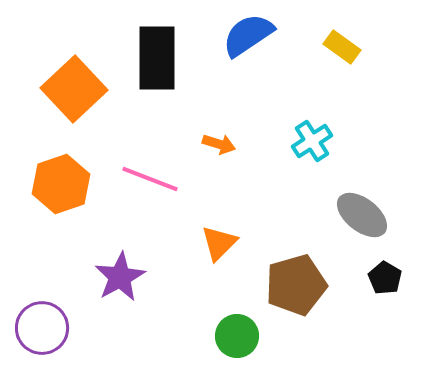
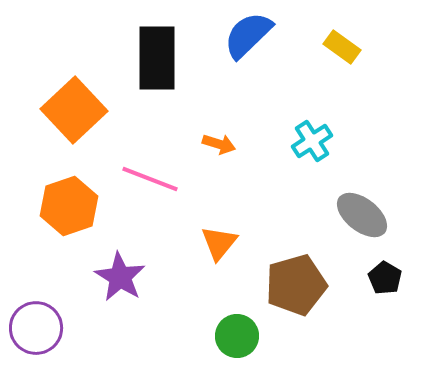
blue semicircle: rotated 10 degrees counterclockwise
orange square: moved 21 px down
orange hexagon: moved 8 px right, 22 px down
orange triangle: rotated 6 degrees counterclockwise
purple star: rotated 12 degrees counterclockwise
purple circle: moved 6 px left
